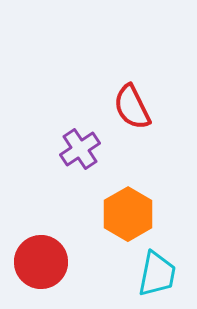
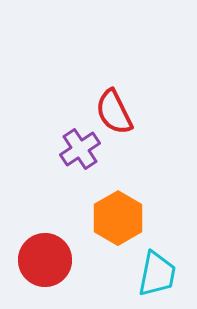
red semicircle: moved 18 px left, 5 px down
orange hexagon: moved 10 px left, 4 px down
red circle: moved 4 px right, 2 px up
